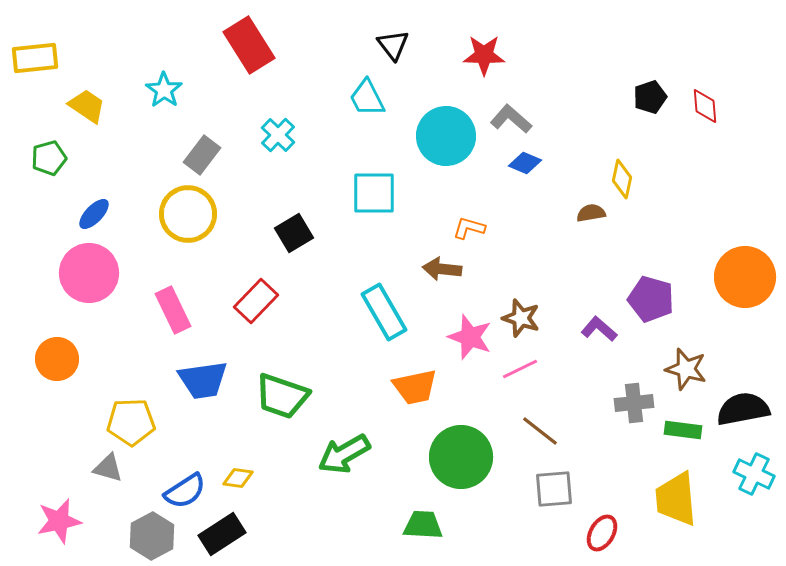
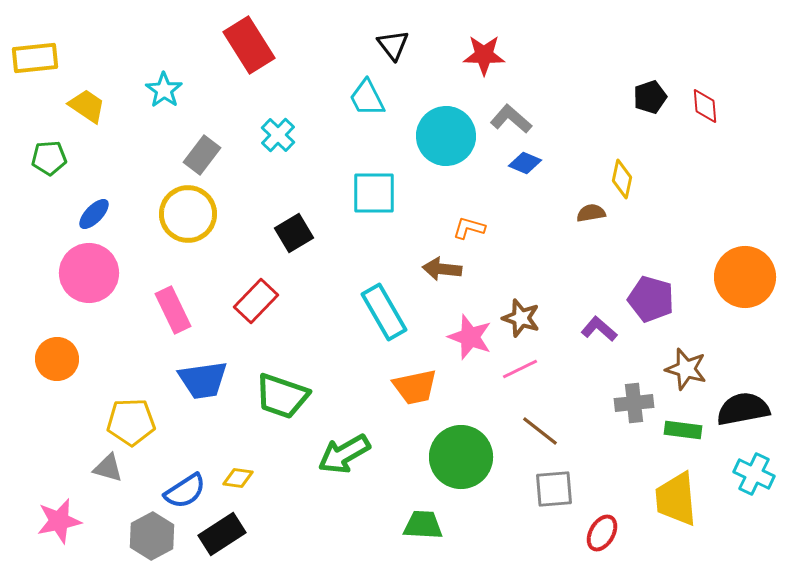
green pentagon at (49, 158): rotated 12 degrees clockwise
